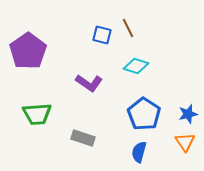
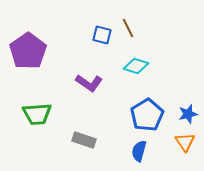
blue pentagon: moved 3 px right, 1 px down; rotated 8 degrees clockwise
gray rectangle: moved 1 px right, 2 px down
blue semicircle: moved 1 px up
